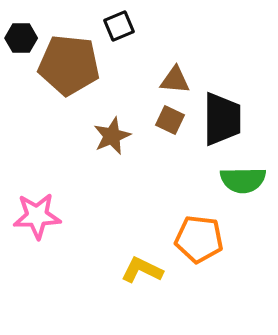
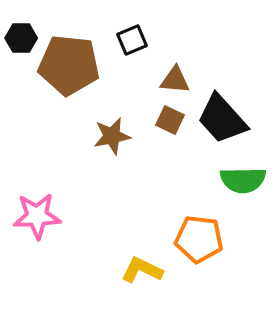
black square: moved 13 px right, 14 px down
black trapezoid: rotated 138 degrees clockwise
brown star: rotated 12 degrees clockwise
